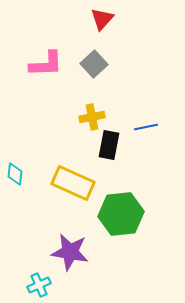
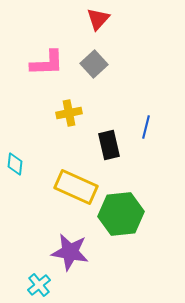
red triangle: moved 4 px left
pink L-shape: moved 1 px right, 1 px up
yellow cross: moved 23 px left, 4 px up
blue line: rotated 65 degrees counterclockwise
black rectangle: rotated 24 degrees counterclockwise
cyan diamond: moved 10 px up
yellow rectangle: moved 3 px right, 4 px down
cyan cross: rotated 15 degrees counterclockwise
